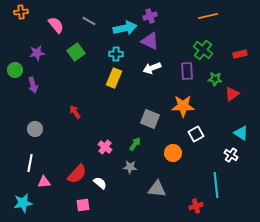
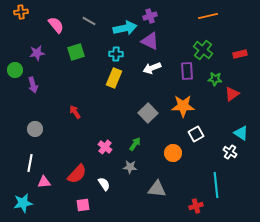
green square: rotated 18 degrees clockwise
gray square: moved 2 px left, 6 px up; rotated 24 degrees clockwise
white cross: moved 1 px left, 3 px up
white semicircle: moved 4 px right, 1 px down; rotated 16 degrees clockwise
